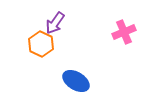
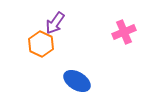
blue ellipse: moved 1 px right
